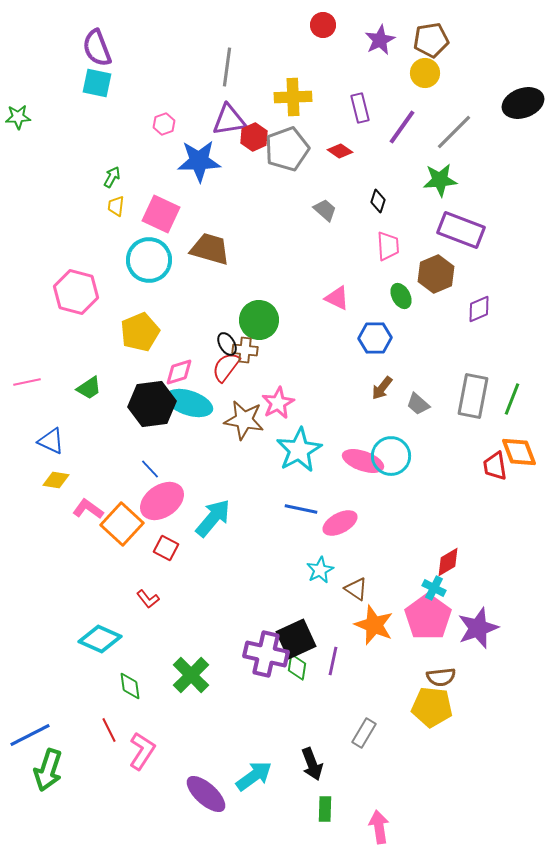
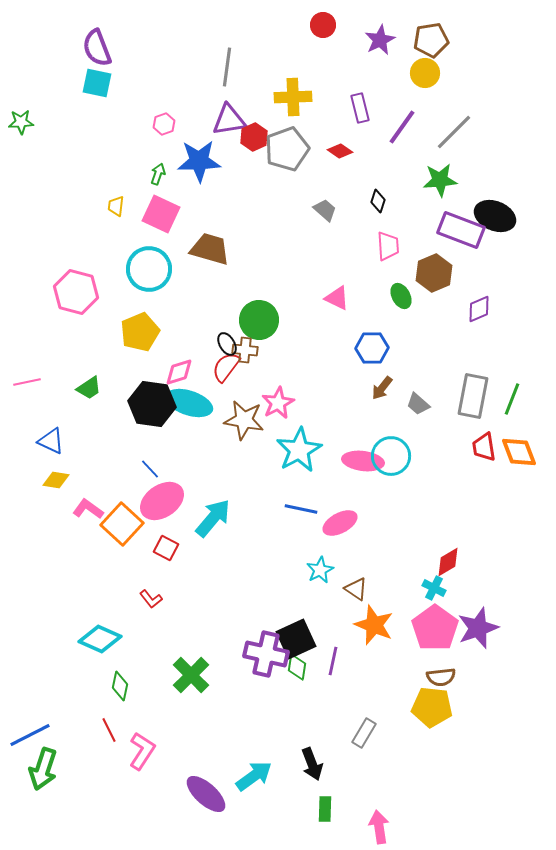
black ellipse at (523, 103): moved 28 px left, 113 px down; rotated 42 degrees clockwise
green star at (18, 117): moved 3 px right, 5 px down
green arrow at (112, 177): moved 46 px right, 3 px up; rotated 10 degrees counterclockwise
cyan circle at (149, 260): moved 9 px down
brown hexagon at (436, 274): moved 2 px left, 1 px up
blue hexagon at (375, 338): moved 3 px left, 10 px down
black hexagon at (152, 404): rotated 15 degrees clockwise
pink ellipse at (363, 461): rotated 12 degrees counterclockwise
red trapezoid at (495, 466): moved 11 px left, 19 px up
red L-shape at (148, 599): moved 3 px right
pink pentagon at (428, 617): moved 7 px right, 11 px down
green diamond at (130, 686): moved 10 px left; rotated 20 degrees clockwise
green arrow at (48, 770): moved 5 px left, 1 px up
